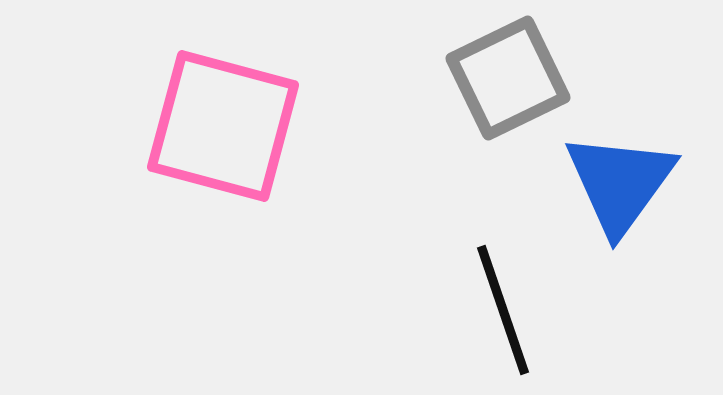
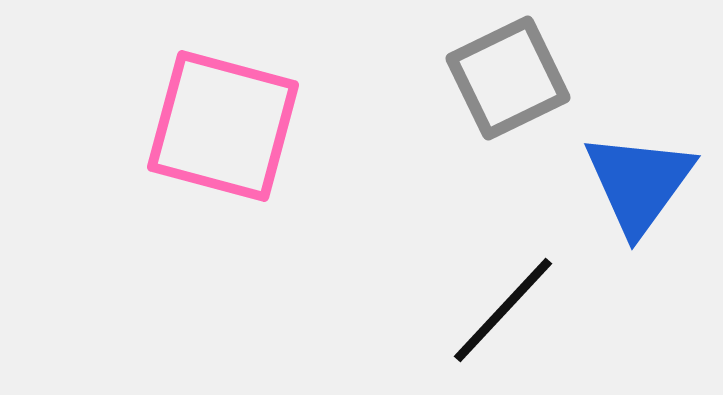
blue triangle: moved 19 px right
black line: rotated 62 degrees clockwise
